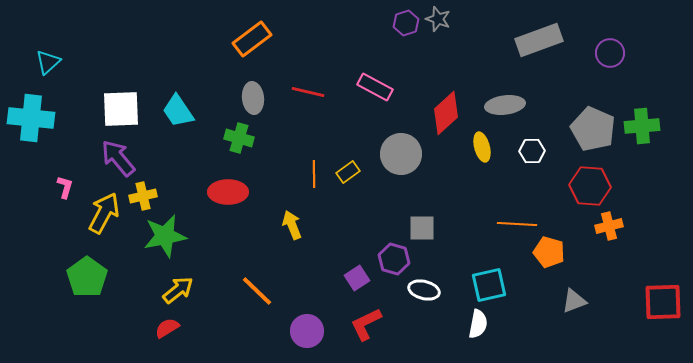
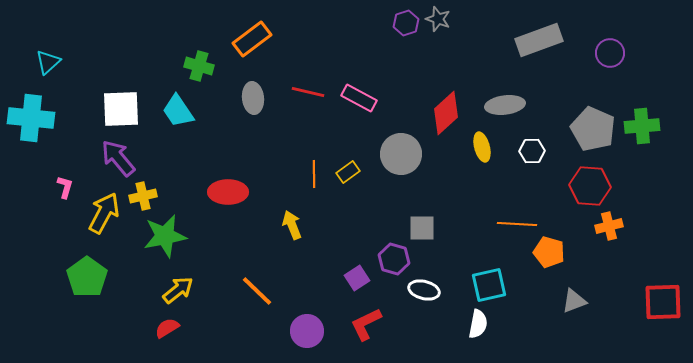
pink rectangle at (375, 87): moved 16 px left, 11 px down
green cross at (239, 138): moved 40 px left, 72 px up
